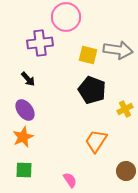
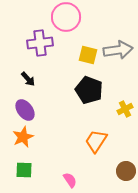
gray arrow: rotated 16 degrees counterclockwise
black pentagon: moved 3 px left
